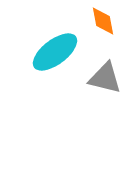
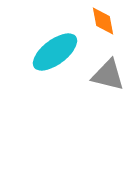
gray triangle: moved 3 px right, 3 px up
